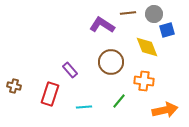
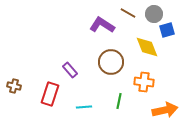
brown line: rotated 35 degrees clockwise
orange cross: moved 1 px down
green line: rotated 28 degrees counterclockwise
